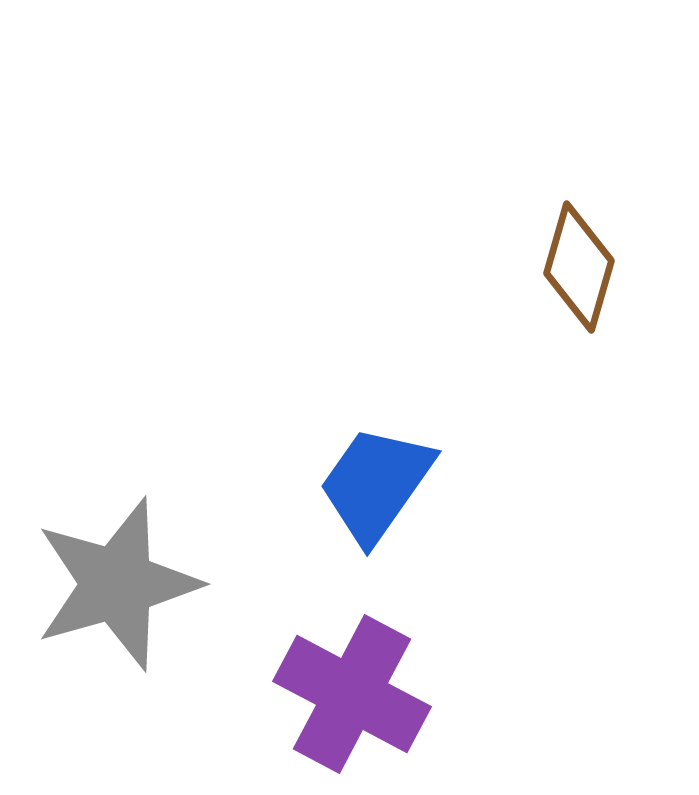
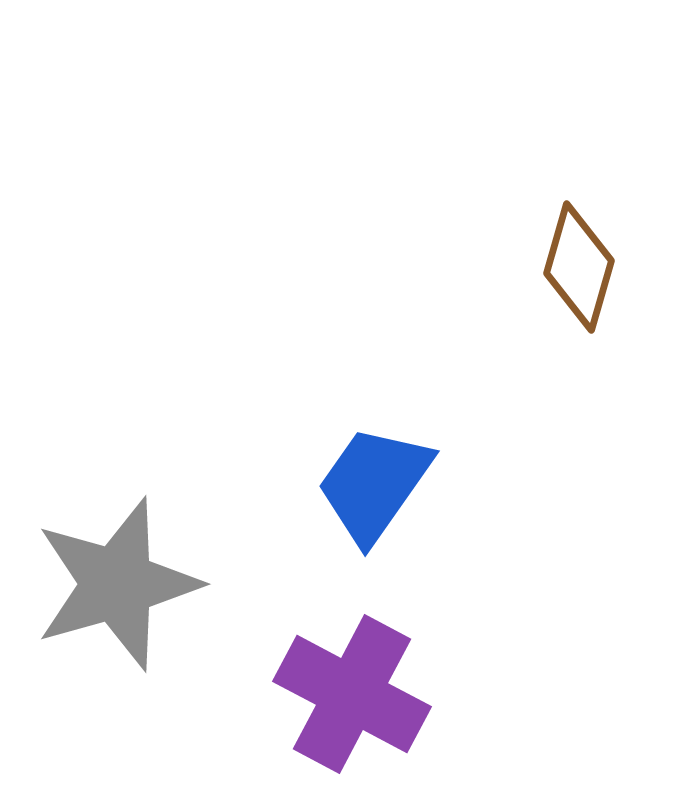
blue trapezoid: moved 2 px left
